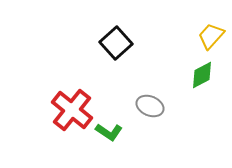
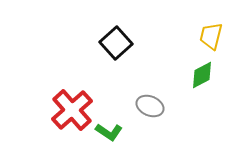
yellow trapezoid: rotated 28 degrees counterclockwise
red cross: rotated 9 degrees clockwise
